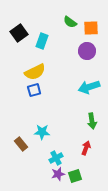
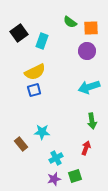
purple star: moved 4 px left, 5 px down
